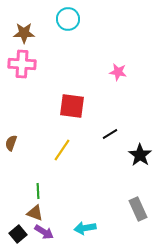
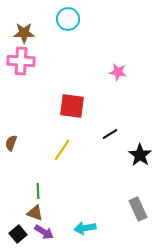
pink cross: moved 1 px left, 3 px up
